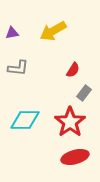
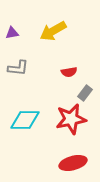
red semicircle: moved 4 px left, 2 px down; rotated 49 degrees clockwise
gray rectangle: moved 1 px right
red star: moved 1 px right, 3 px up; rotated 24 degrees clockwise
red ellipse: moved 2 px left, 6 px down
